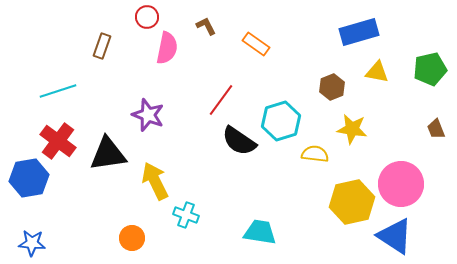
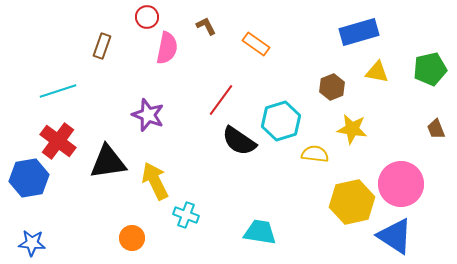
black triangle: moved 8 px down
